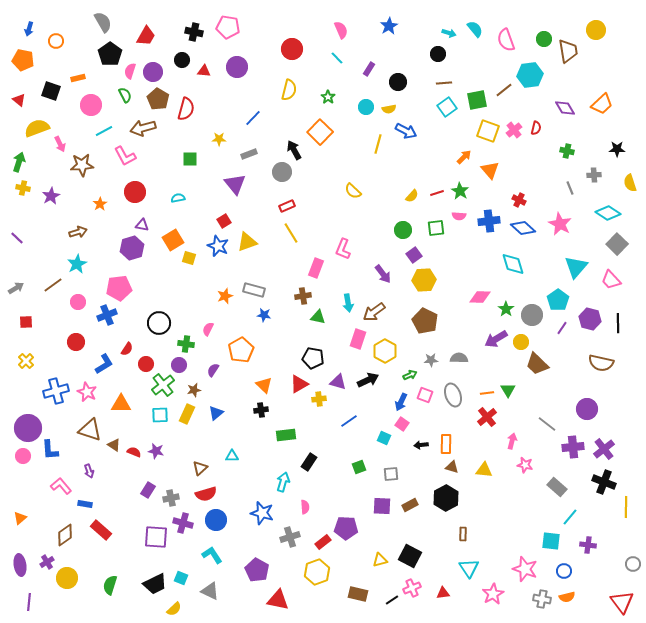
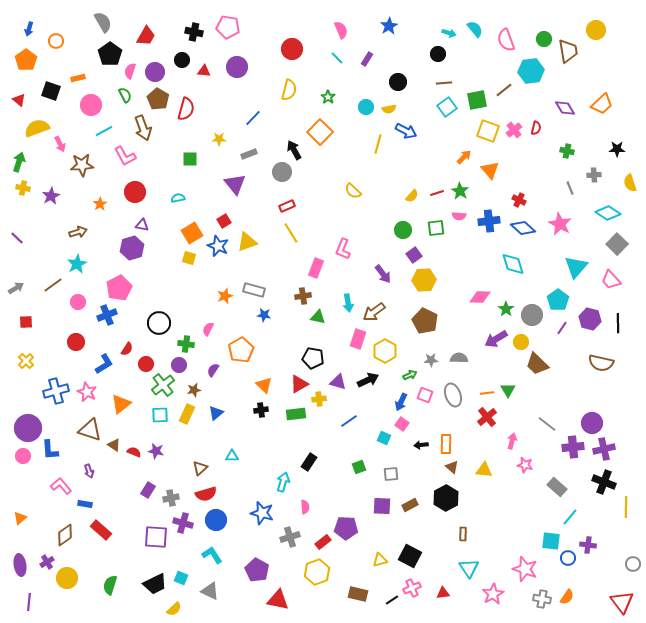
orange pentagon at (23, 60): moved 3 px right; rotated 25 degrees clockwise
purple rectangle at (369, 69): moved 2 px left, 10 px up
purple circle at (153, 72): moved 2 px right
cyan hexagon at (530, 75): moved 1 px right, 4 px up
brown arrow at (143, 128): rotated 95 degrees counterclockwise
orange square at (173, 240): moved 19 px right, 7 px up
pink pentagon at (119, 288): rotated 20 degrees counterclockwise
orange triangle at (121, 404): rotated 40 degrees counterclockwise
purple circle at (587, 409): moved 5 px right, 14 px down
green rectangle at (286, 435): moved 10 px right, 21 px up
purple cross at (604, 449): rotated 25 degrees clockwise
brown triangle at (452, 467): rotated 24 degrees clockwise
blue circle at (564, 571): moved 4 px right, 13 px up
orange semicircle at (567, 597): rotated 42 degrees counterclockwise
